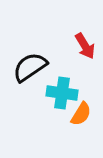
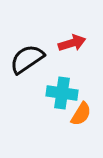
red arrow: moved 13 px left, 3 px up; rotated 76 degrees counterclockwise
black semicircle: moved 3 px left, 8 px up
